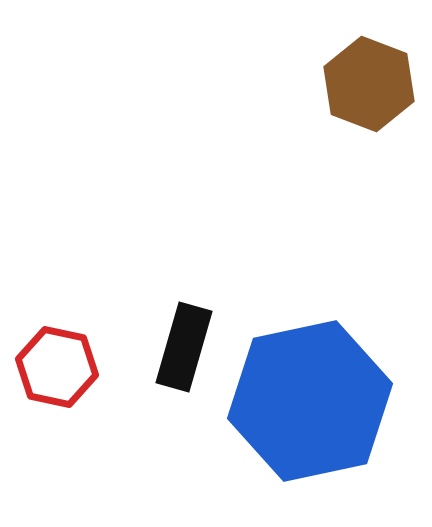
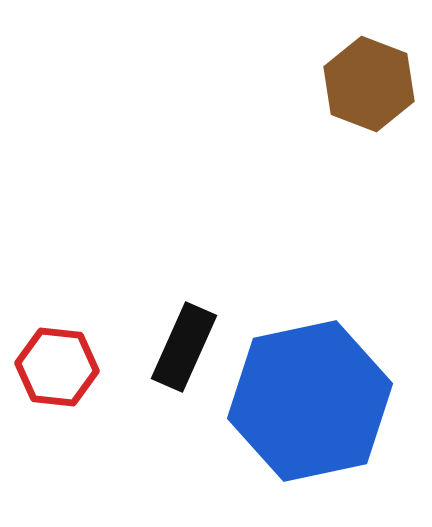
black rectangle: rotated 8 degrees clockwise
red hexagon: rotated 6 degrees counterclockwise
